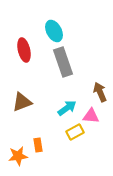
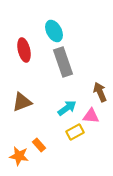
orange rectangle: moved 1 px right; rotated 32 degrees counterclockwise
orange star: moved 1 px right; rotated 18 degrees clockwise
